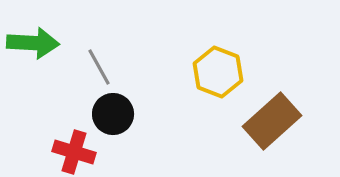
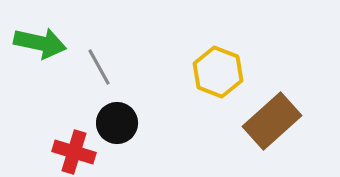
green arrow: moved 7 px right; rotated 9 degrees clockwise
black circle: moved 4 px right, 9 px down
